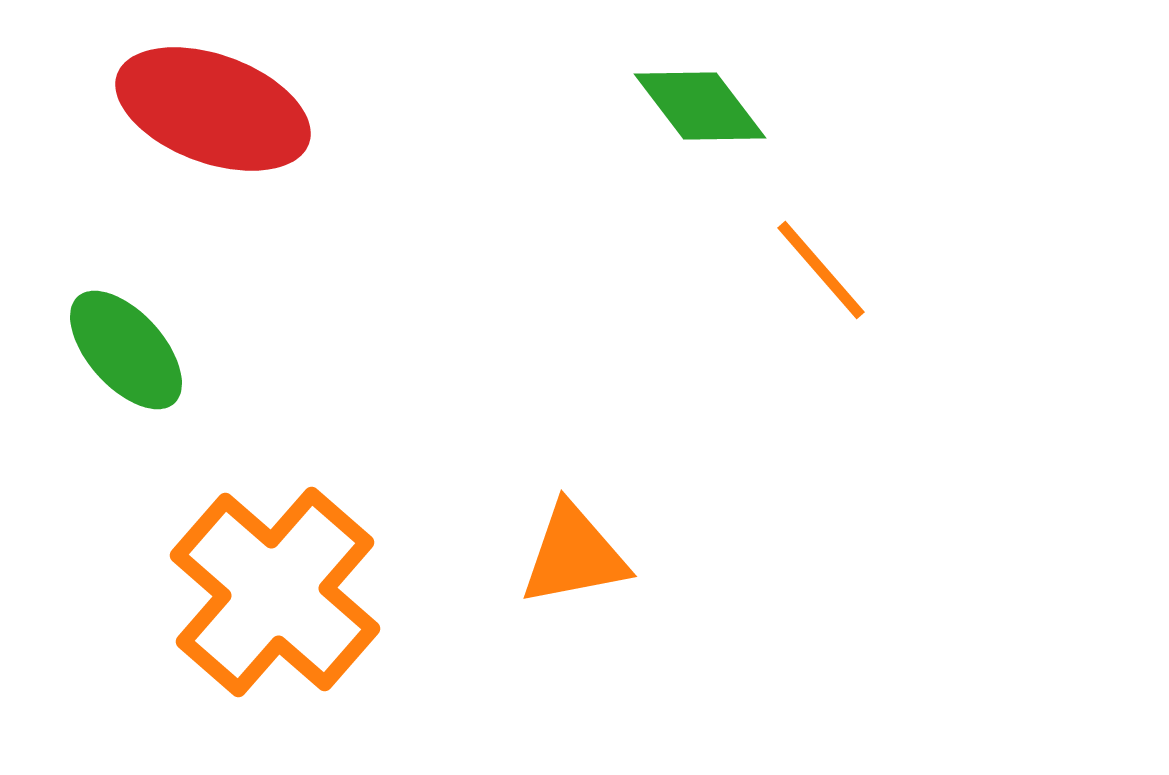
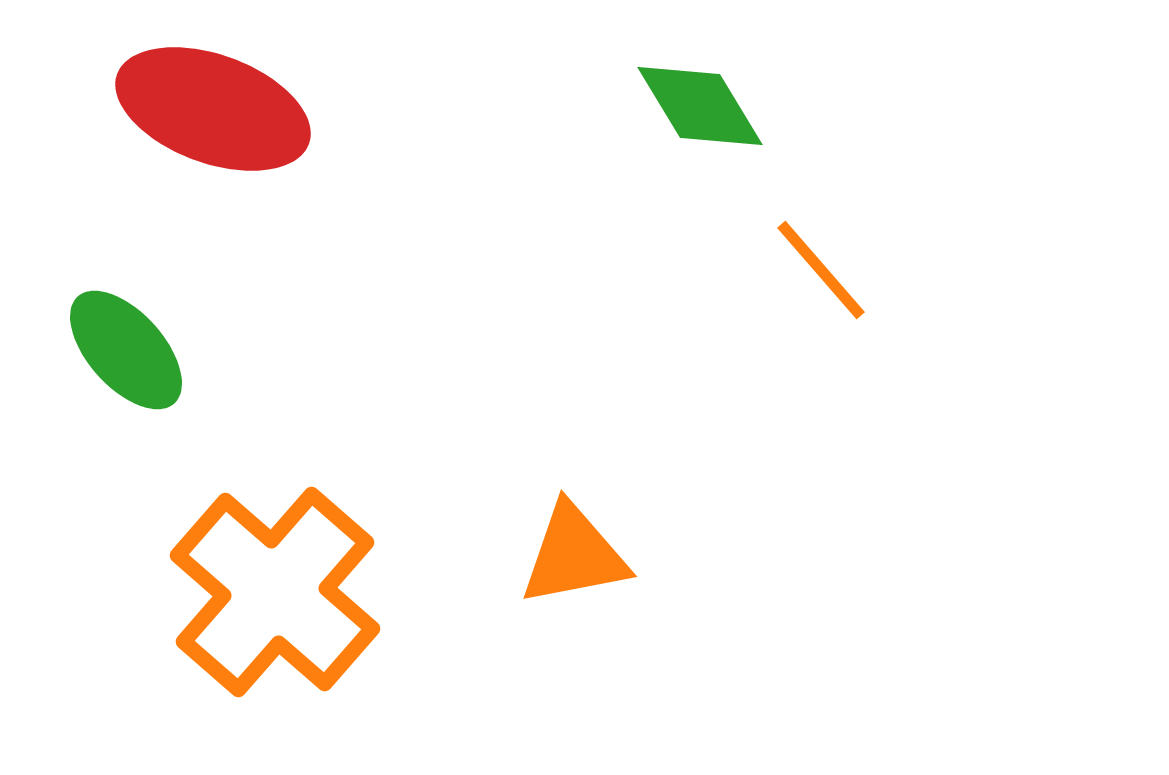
green diamond: rotated 6 degrees clockwise
